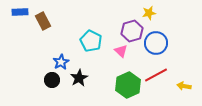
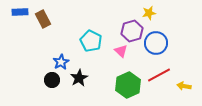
brown rectangle: moved 2 px up
red line: moved 3 px right
